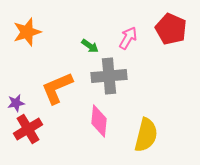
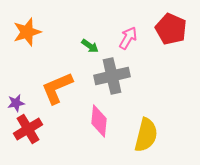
gray cross: moved 3 px right; rotated 8 degrees counterclockwise
